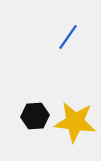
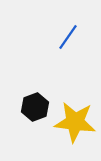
black hexagon: moved 9 px up; rotated 16 degrees counterclockwise
